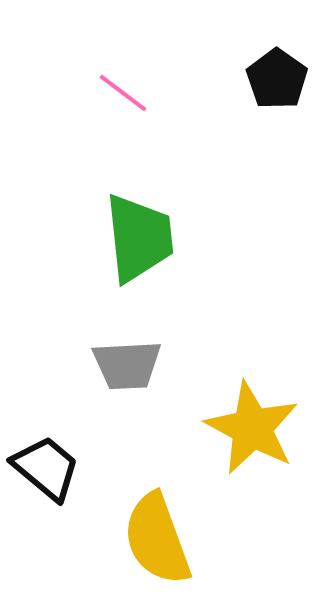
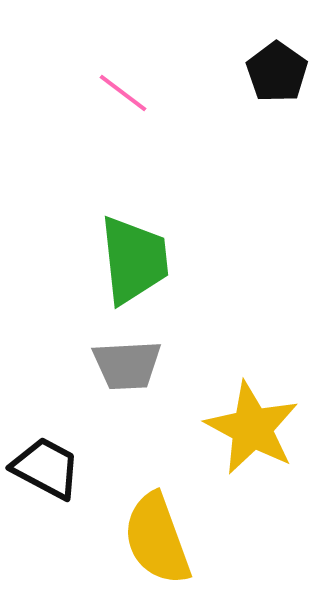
black pentagon: moved 7 px up
green trapezoid: moved 5 px left, 22 px down
black trapezoid: rotated 12 degrees counterclockwise
